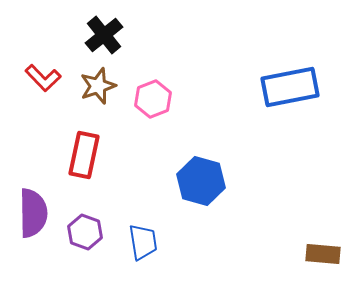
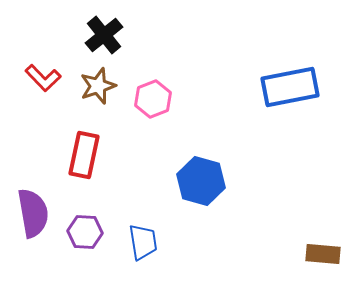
purple semicircle: rotated 9 degrees counterclockwise
purple hexagon: rotated 16 degrees counterclockwise
